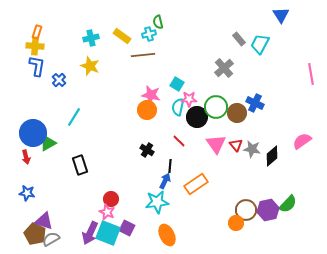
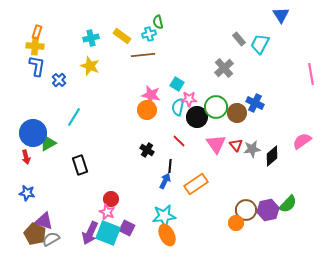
gray star at (252, 149): rotated 18 degrees counterclockwise
cyan star at (157, 202): moved 7 px right, 14 px down
